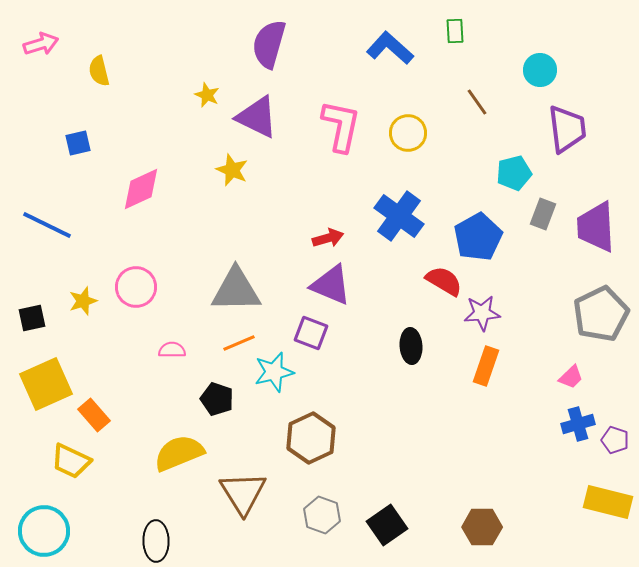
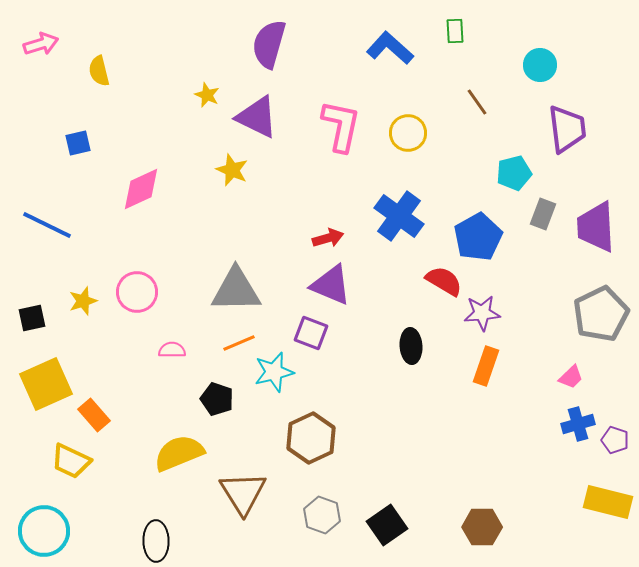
cyan circle at (540, 70): moved 5 px up
pink circle at (136, 287): moved 1 px right, 5 px down
